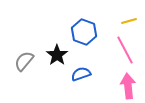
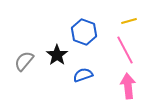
blue semicircle: moved 2 px right, 1 px down
